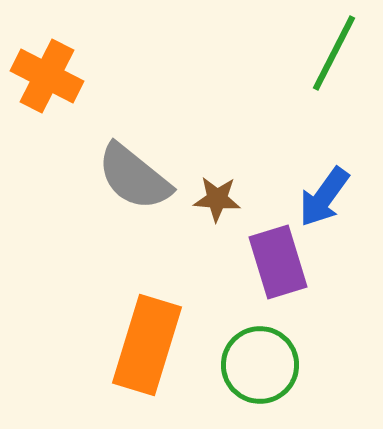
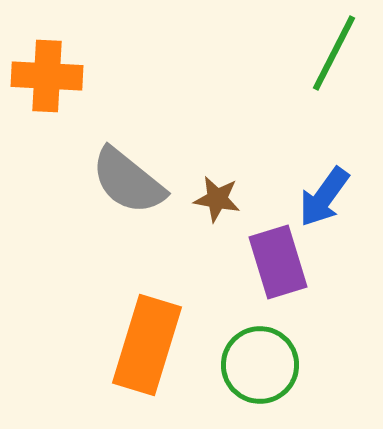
orange cross: rotated 24 degrees counterclockwise
gray semicircle: moved 6 px left, 4 px down
brown star: rotated 6 degrees clockwise
